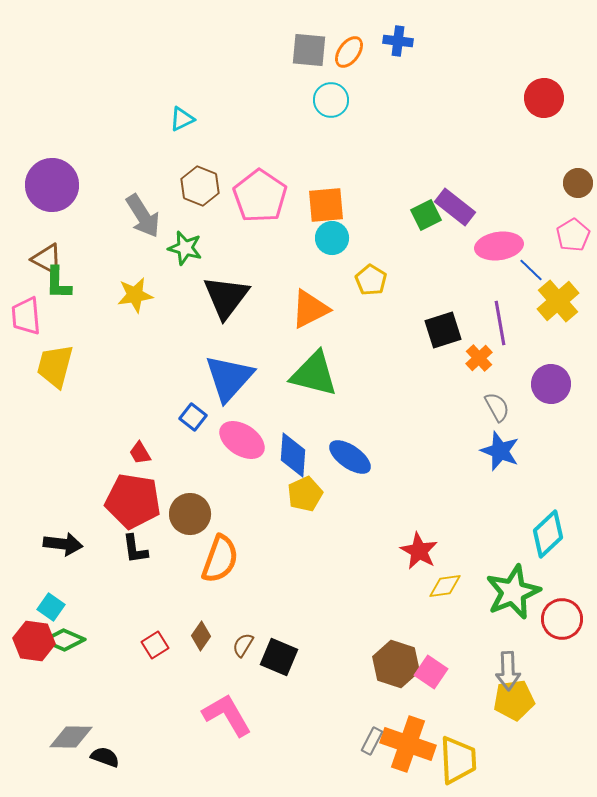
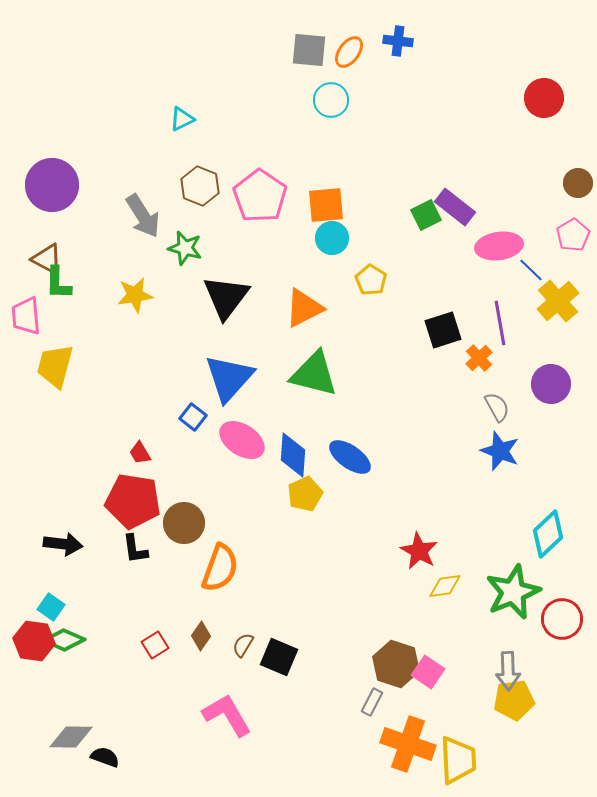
orange triangle at (310, 309): moved 6 px left, 1 px up
brown circle at (190, 514): moved 6 px left, 9 px down
orange semicircle at (220, 559): moved 9 px down
pink square at (431, 672): moved 3 px left
gray rectangle at (372, 741): moved 39 px up
